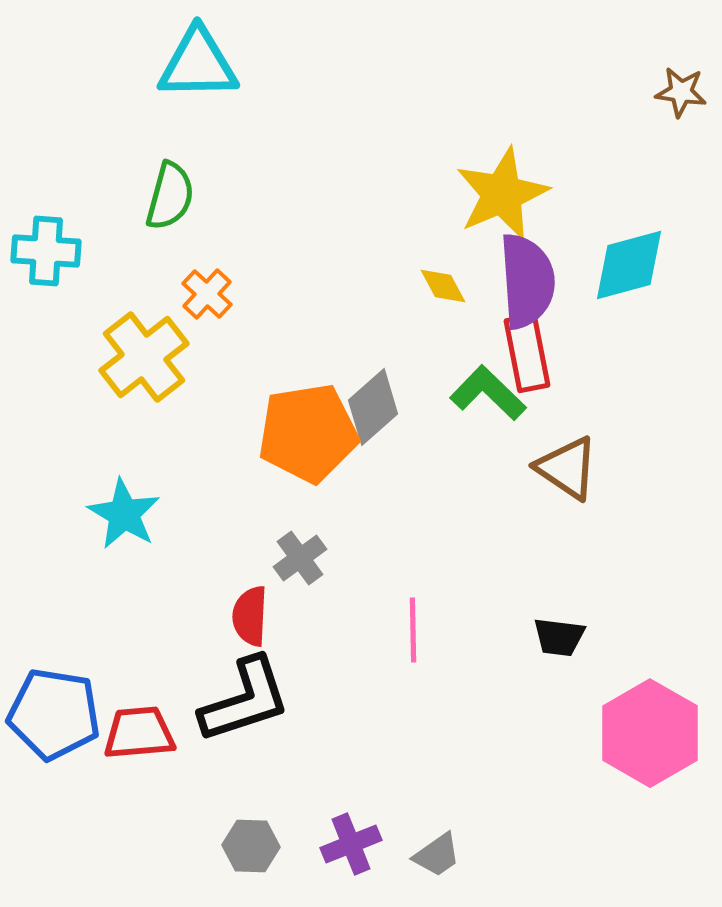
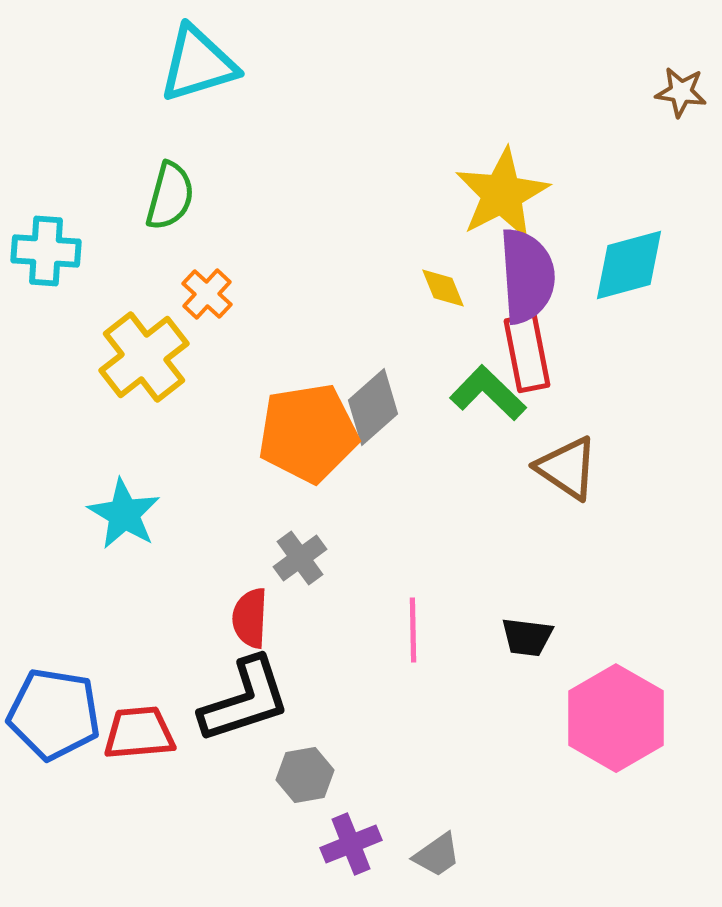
cyan triangle: rotated 16 degrees counterclockwise
yellow star: rotated 4 degrees counterclockwise
purple semicircle: moved 5 px up
yellow diamond: moved 2 px down; rotated 6 degrees clockwise
red semicircle: moved 2 px down
black trapezoid: moved 32 px left
pink hexagon: moved 34 px left, 15 px up
gray hexagon: moved 54 px right, 71 px up; rotated 12 degrees counterclockwise
